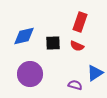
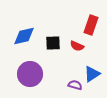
red rectangle: moved 11 px right, 3 px down
blue triangle: moved 3 px left, 1 px down
